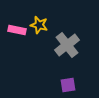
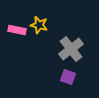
gray cross: moved 4 px right, 4 px down
purple square: moved 8 px up; rotated 28 degrees clockwise
